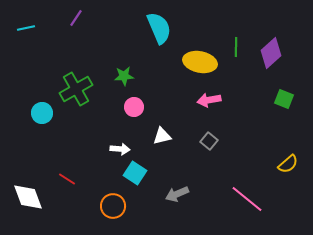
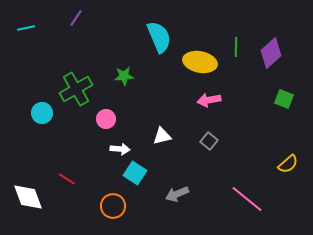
cyan semicircle: moved 9 px down
pink circle: moved 28 px left, 12 px down
